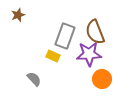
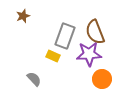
brown star: moved 5 px right, 1 px down
